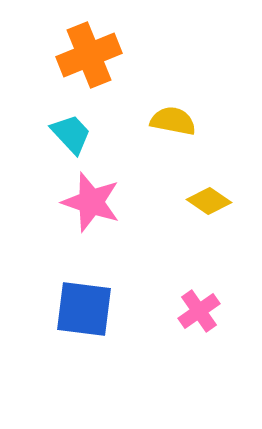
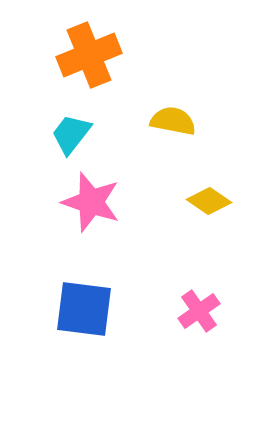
cyan trapezoid: rotated 99 degrees counterclockwise
